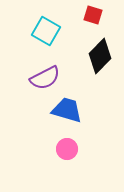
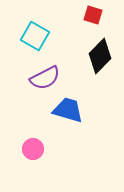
cyan square: moved 11 px left, 5 px down
blue trapezoid: moved 1 px right
pink circle: moved 34 px left
